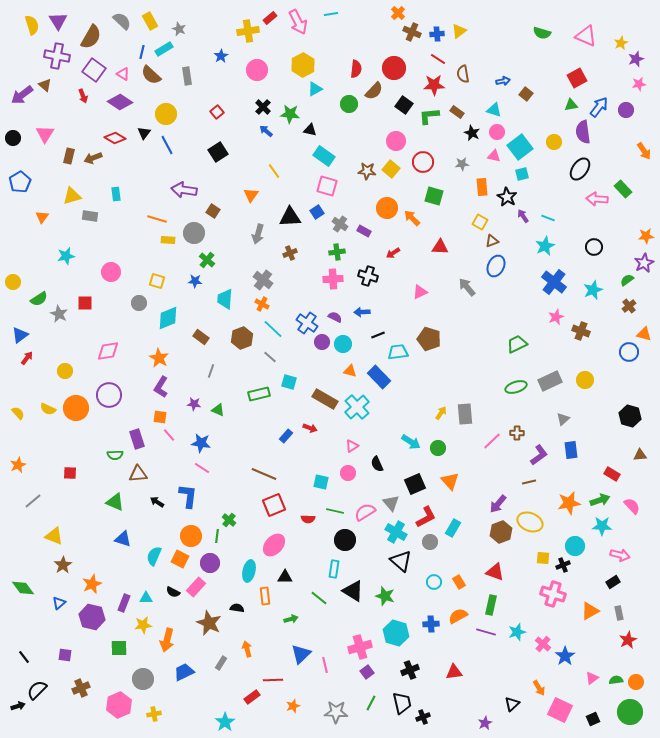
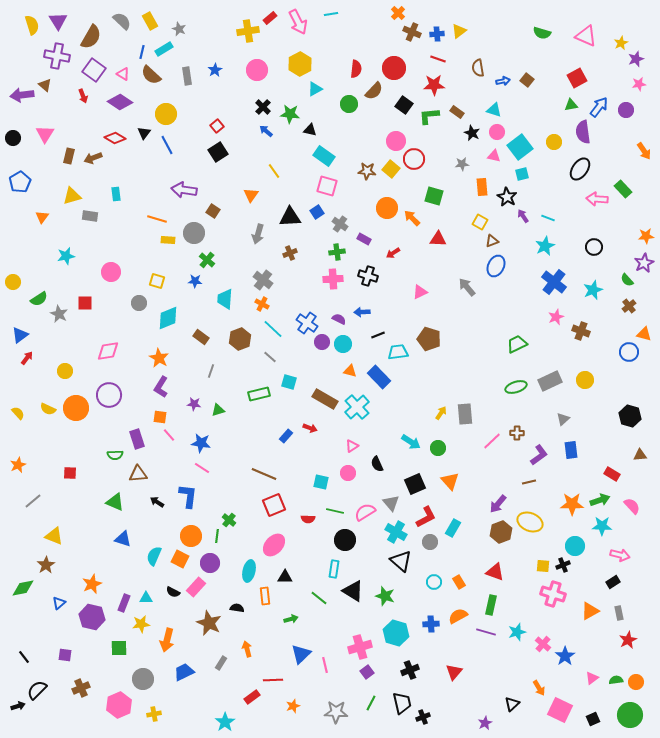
blue star at (221, 56): moved 6 px left, 14 px down
red line at (438, 59): rotated 14 degrees counterclockwise
yellow hexagon at (303, 65): moved 3 px left, 1 px up
brown semicircle at (463, 74): moved 15 px right, 6 px up
brown square at (526, 94): moved 1 px right, 14 px up
purple arrow at (22, 95): rotated 30 degrees clockwise
red square at (217, 112): moved 14 px down
red circle at (423, 162): moved 9 px left, 3 px up
purple rectangle at (364, 231): moved 8 px down
red triangle at (440, 247): moved 2 px left, 8 px up
green semicircle at (627, 280): rotated 96 degrees counterclockwise
purple semicircle at (335, 317): moved 4 px right, 2 px down
brown hexagon at (242, 338): moved 2 px left, 1 px down
green triangle at (218, 410): rotated 40 degrees counterclockwise
orange star at (569, 503): moved 3 px right, 1 px down; rotated 10 degrees clockwise
yellow square at (543, 558): moved 8 px down
brown star at (63, 565): moved 17 px left
green diamond at (23, 588): rotated 65 degrees counterclockwise
yellow star at (143, 625): moved 2 px left, 1 px up
red triangle at (454, 672): rotated 42 degrees counterclockwise
green circle at (630, 712): moved 3 px down
